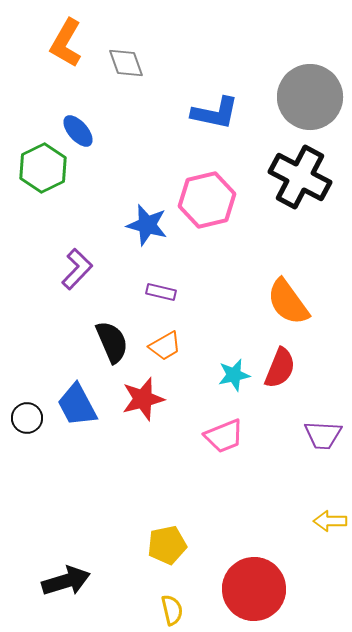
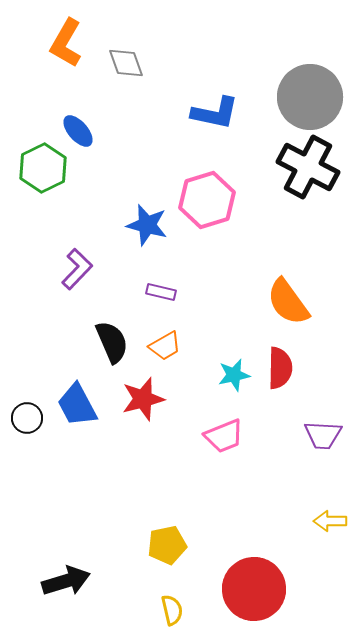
black cross: moved 8 px right, 10 px up
pink hexagon: rotated 4 degrees counterclockwise
red semicircle: rotated 21 degrees counterclockwise
